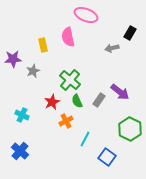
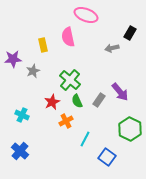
purple arrow: rotated 12 degrees clockwise
